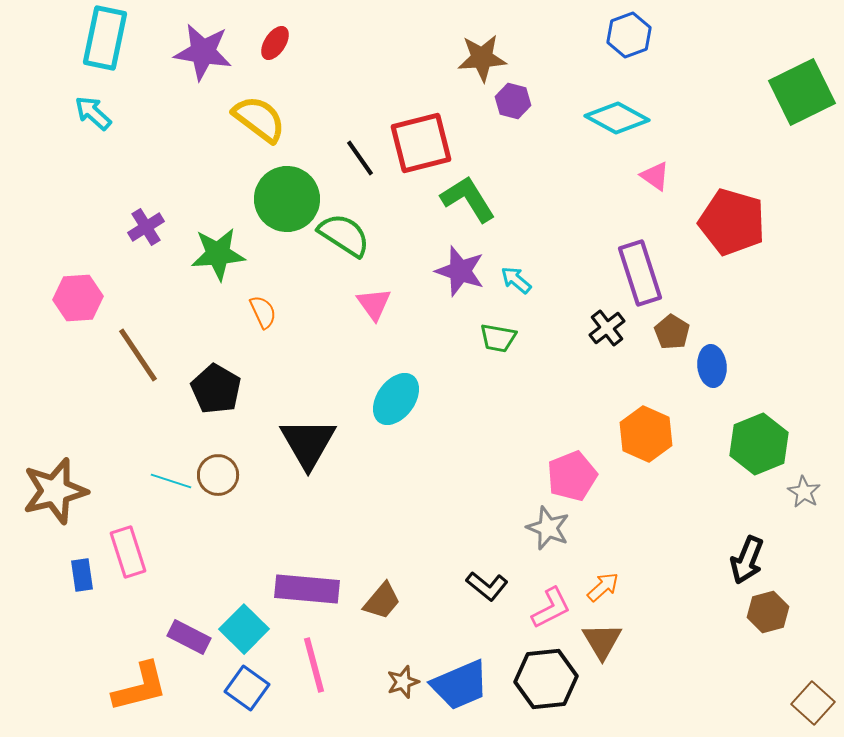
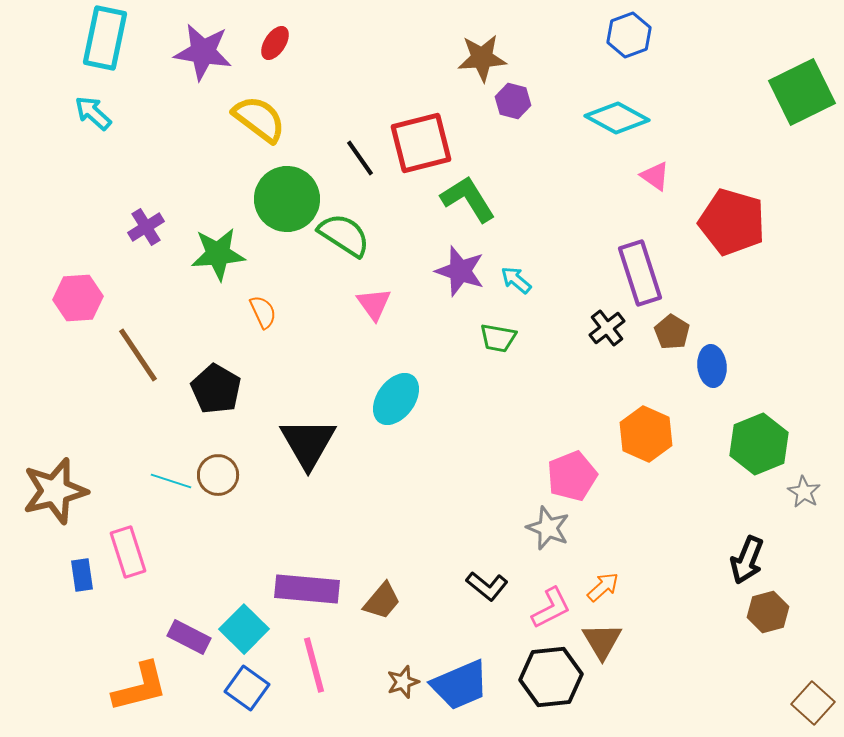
black hexagon at (546, 679): moved 5 px right, 2 px up
